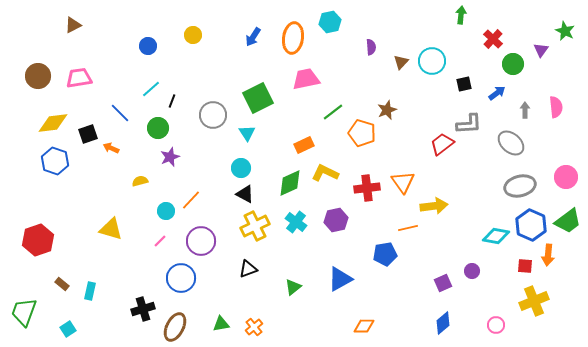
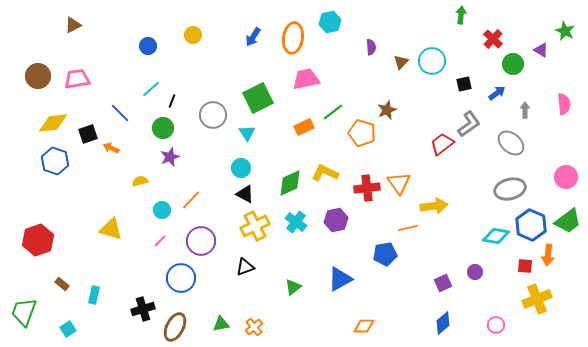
purple triangle at (541, 50): rotated 35 degrees counterclockwise
pink trapezoid at (79, 78): moved 2 px left, 1 px down
pink semicircle at (556, 107): moved 8 px right, 3 px up
gray L-shape at (469, 124): rotated 32 degrees counterclockwise
green circle at (158, 128): moved 5 px right
orange rectangle at (304, 145): moved 18 px up
orange triangle at (403, 182): moved 4 px left, 1 px down
gray ellipse at (520, 186): moved 10 px left, 3 px down
cyan circle at (166, 211): moved 4 px left, 1 px up
black triangle at (248, 269): moved 3 px left, 2 px up
purple circle at (472, 271): moved 3 px right, 1 px down
cyan rectangle at (90, 291): moved 4 px right, 4 px down
yellow cross at (534, 301): moved 3 px right, 2 px up
